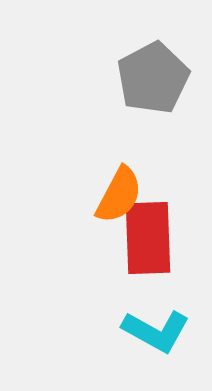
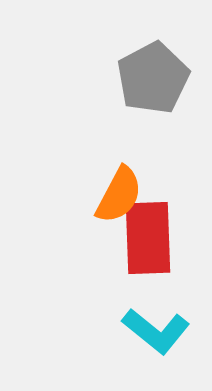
cyan L-shape: rotated 10 degrees clockwise
